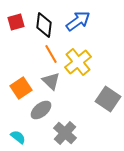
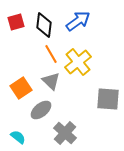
gray square: rotated 30 degrees counterclockwise
